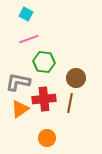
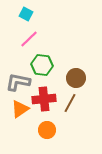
pink line: rotated 24 degrees counterclockwise
green hexagon: moved 2 px left, 3 px down
brown line: rotated 18 degrees clockwise
orange circle: moved 8 px up
